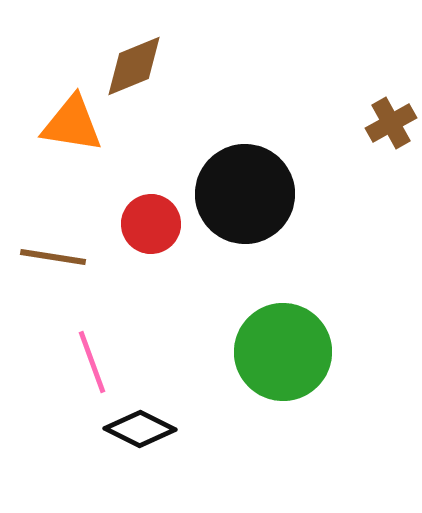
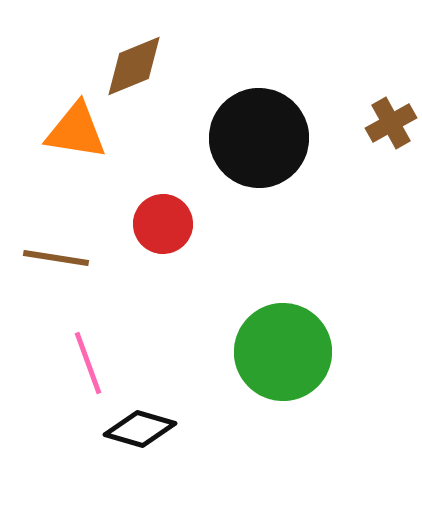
orange triangle: moved 4 px right, 7 px down
black circle: moved 14 px right, 56 px up
red circle: moved 12 px right
brown line: moved 3 px right, 1 px down
pink line: moved 4 px left, 1 px down
black diamond: rotated 10 degrees counterclockwise
